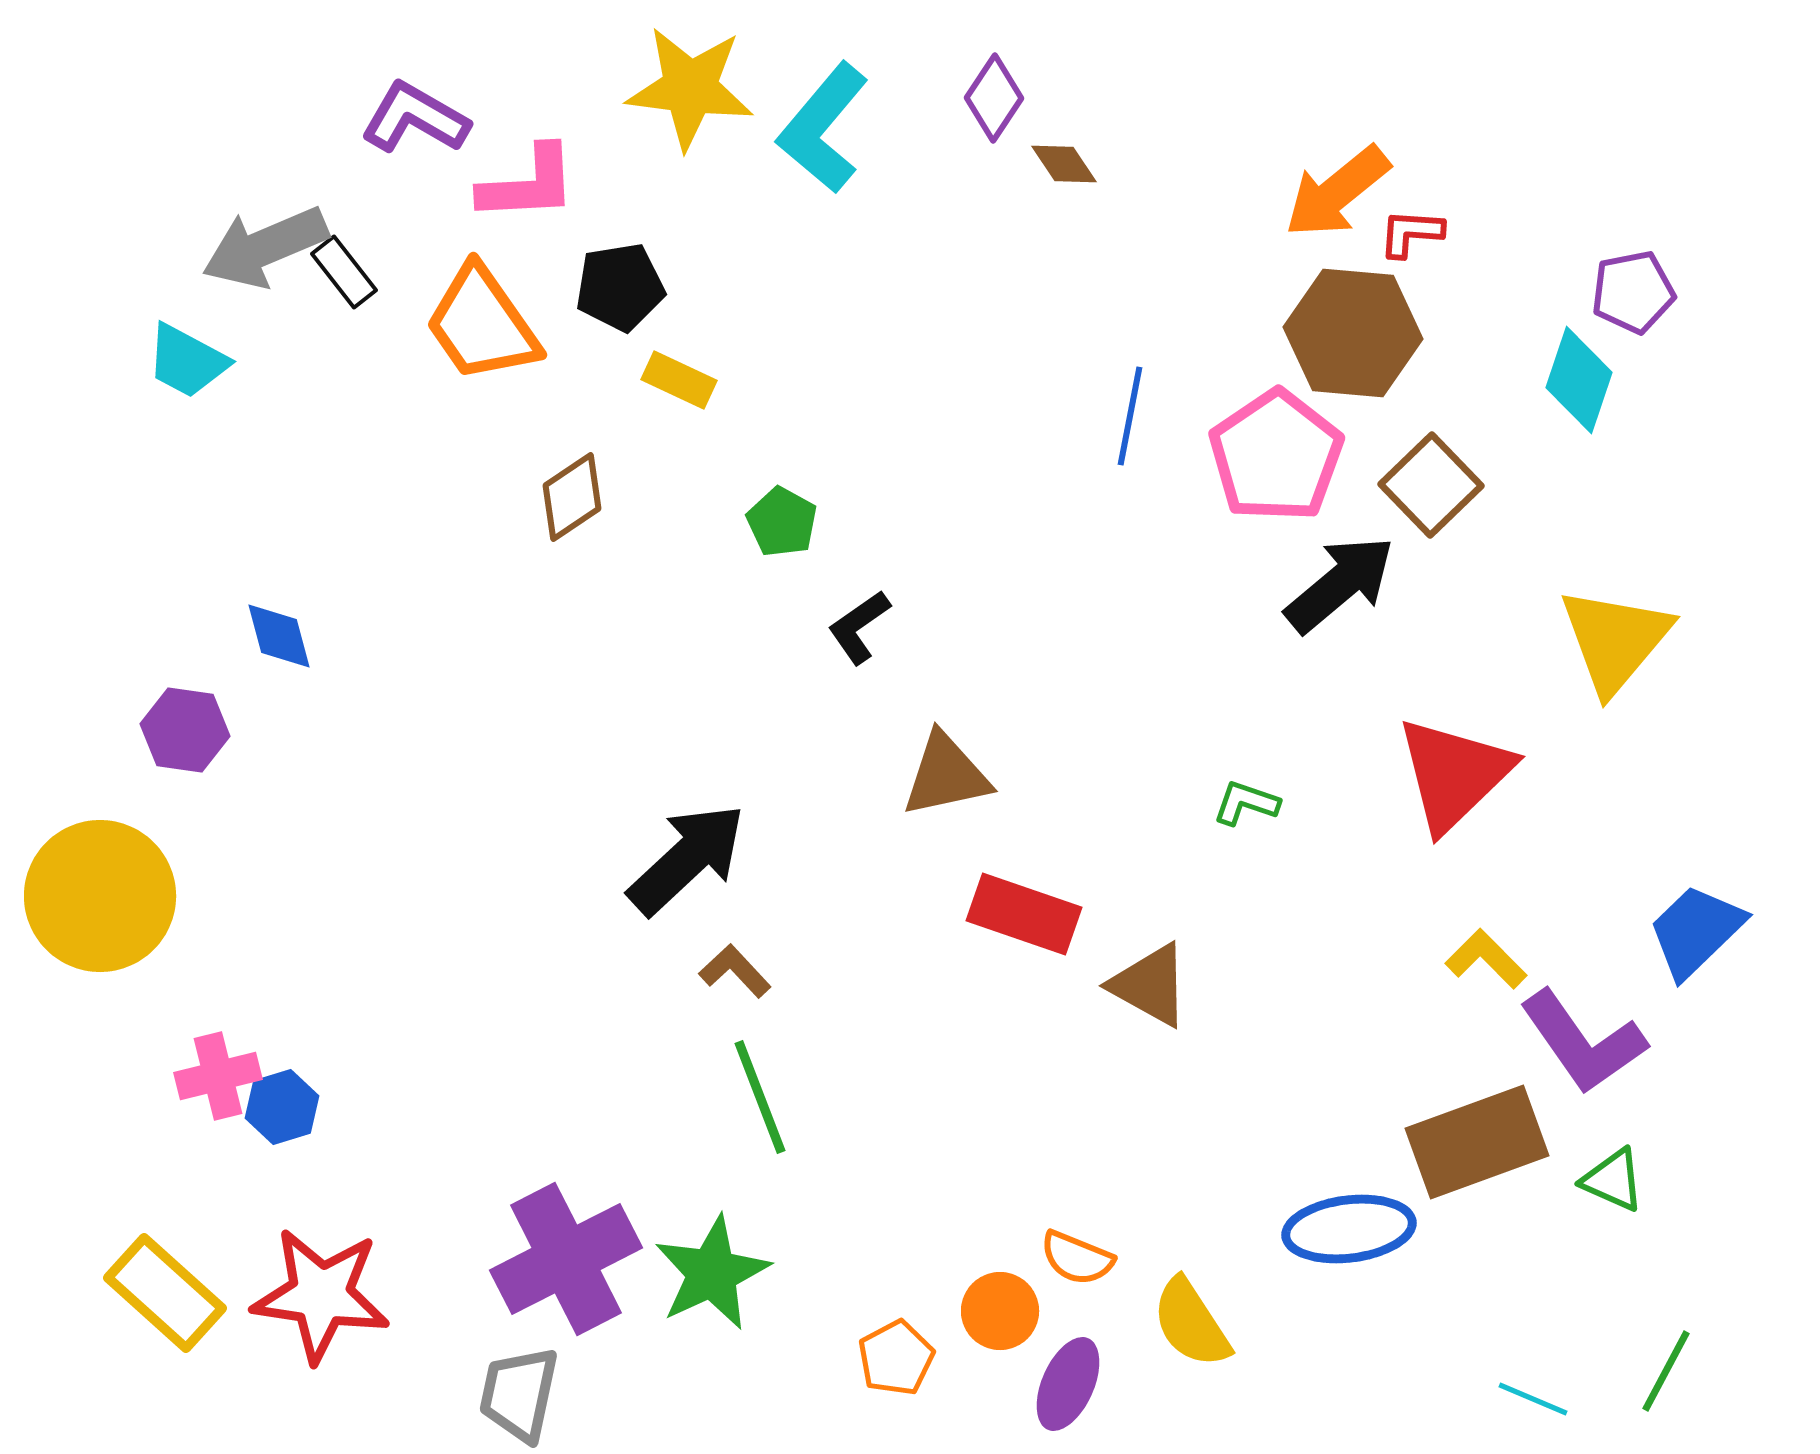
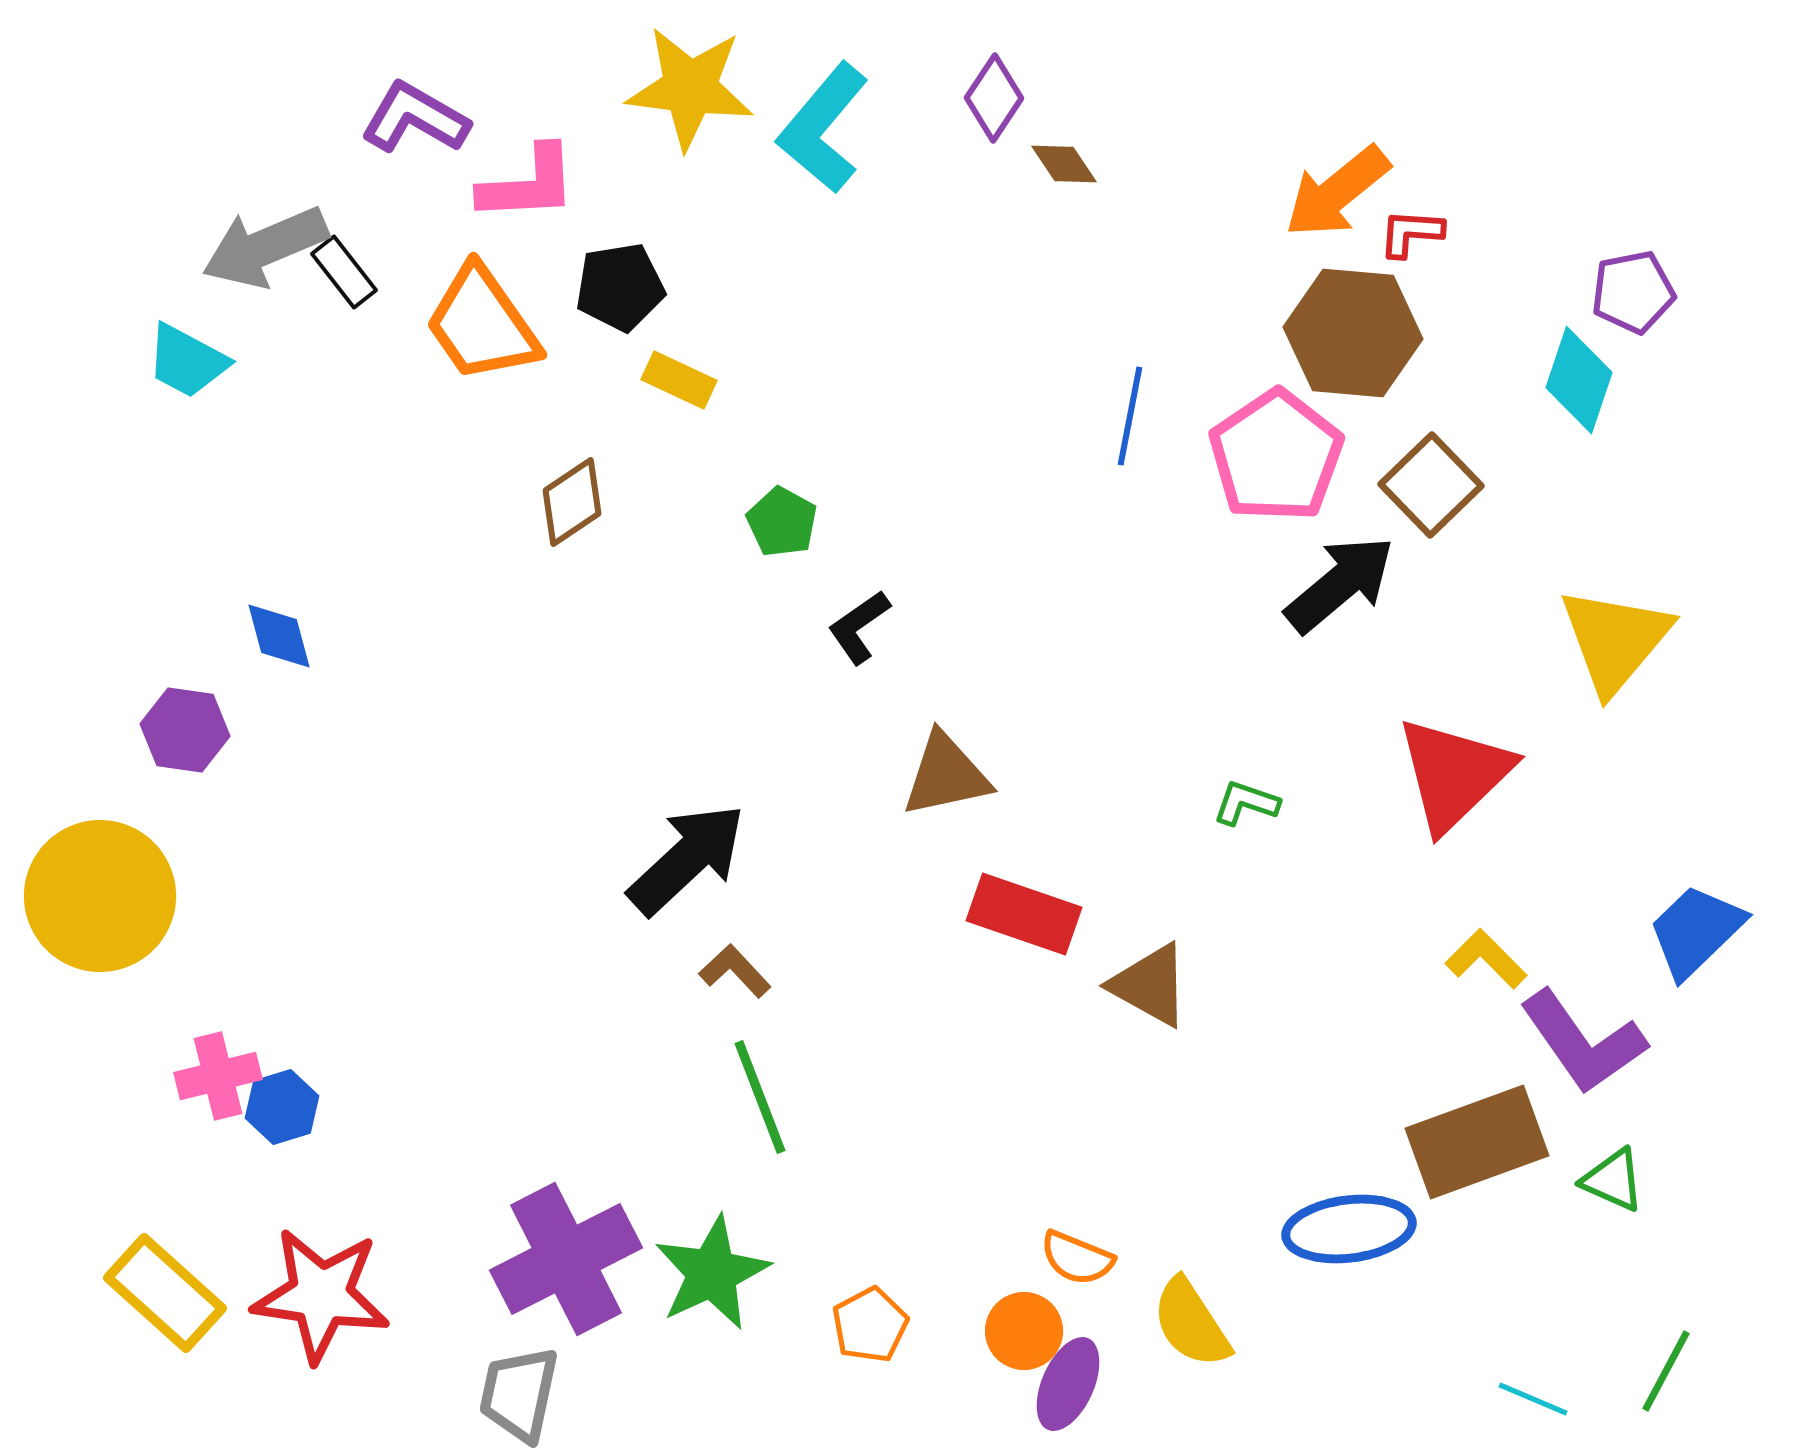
brown diamond at (572, 497): moved 5 px down
orange circle at (1000, 1311): moved 24 px right, 20 px down
orange pentagon at (896, 1358): moved 26 px left, 33 px up
